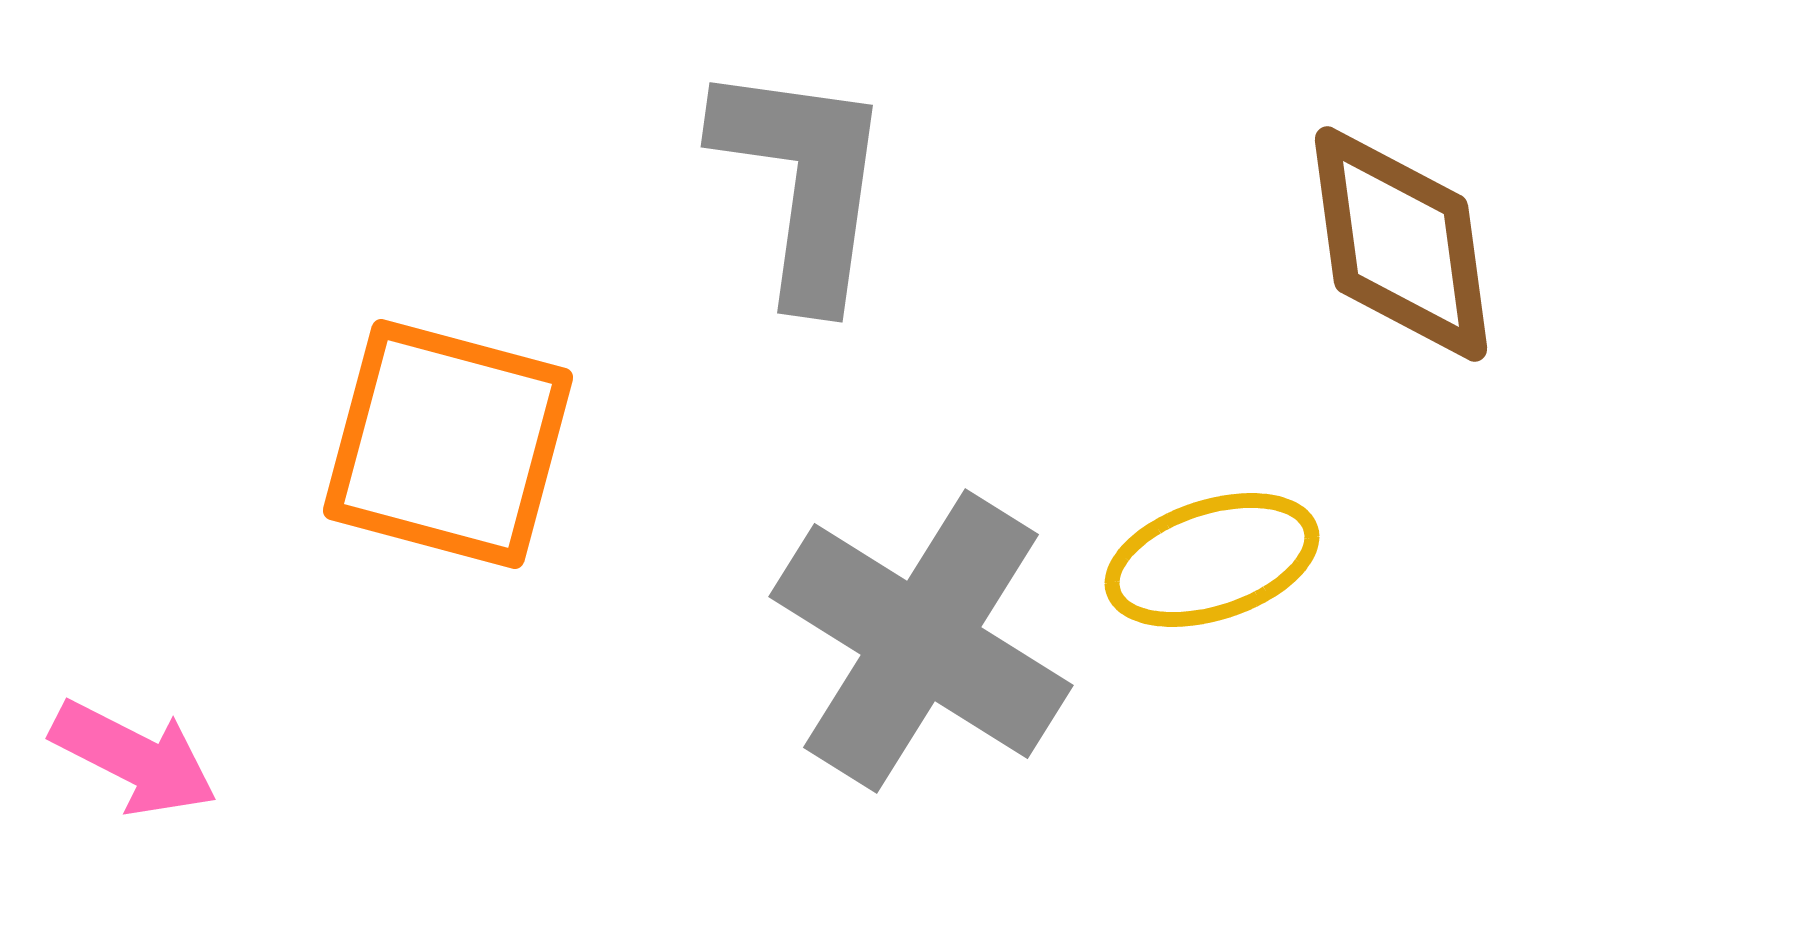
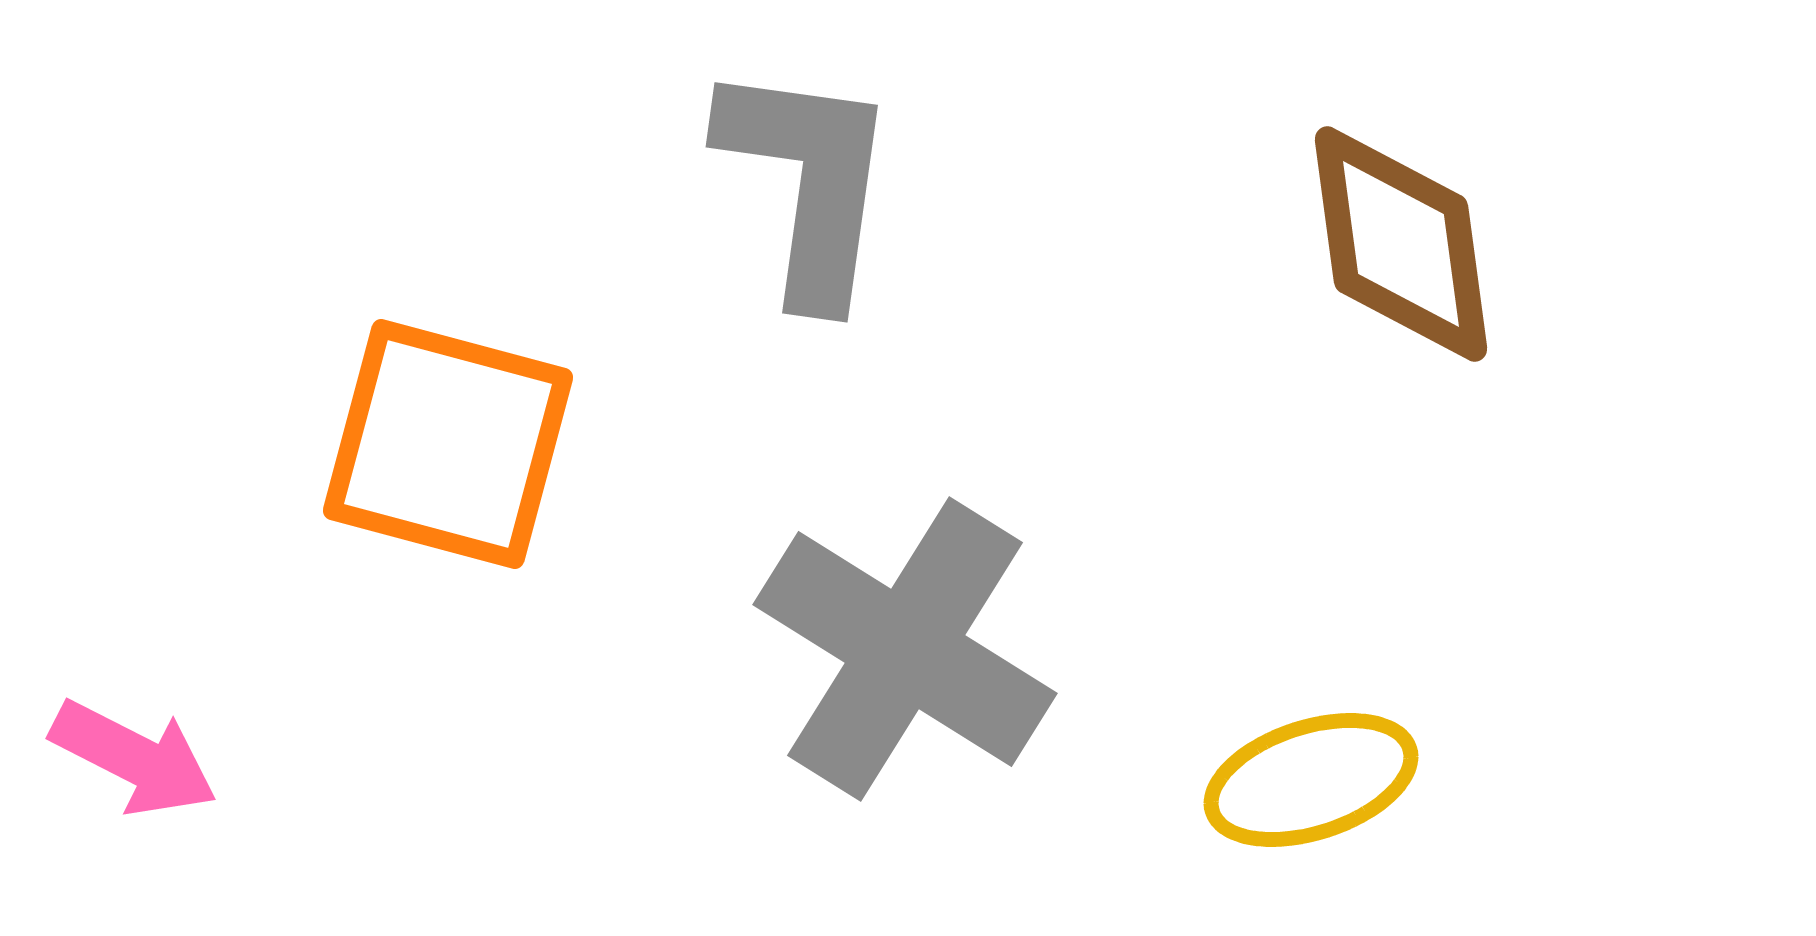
gray L-shape: moved 5 px right
yellow ellipse: moved 99 px right, 220 px down
gray cross: moved 16 px left, 8 px down
